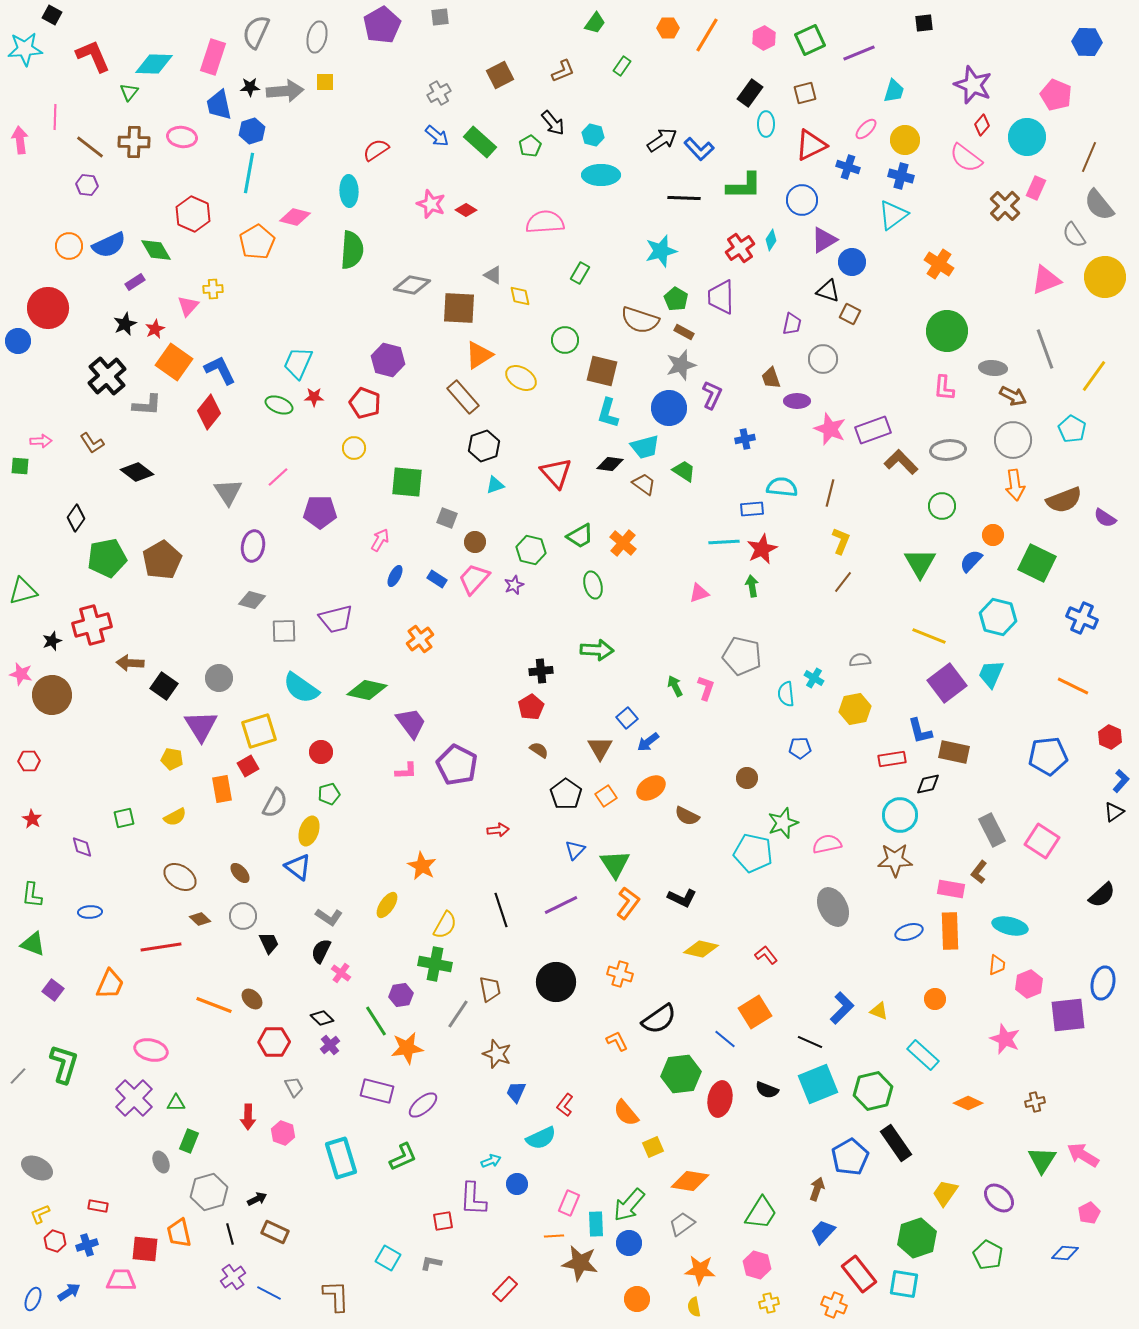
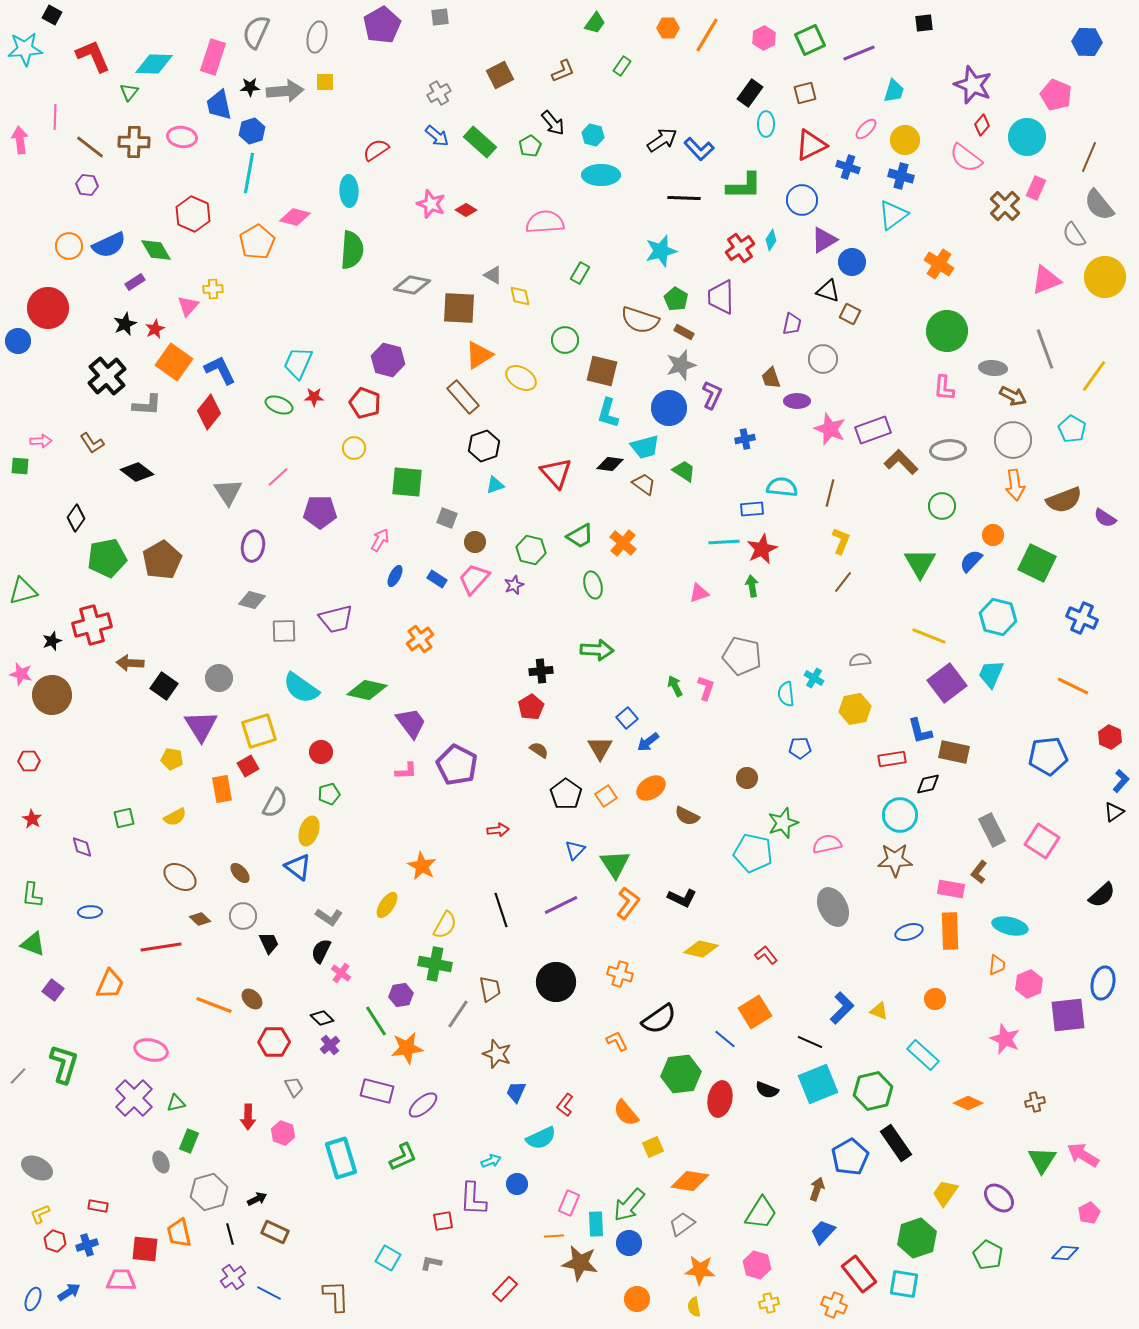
green triangle at (176, 1103): rotated 12 degrees counterclockwise
